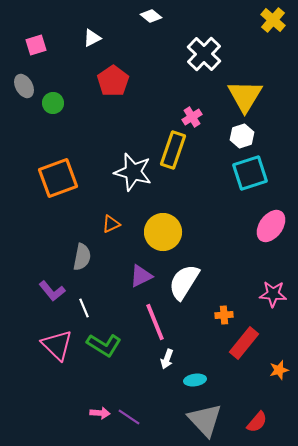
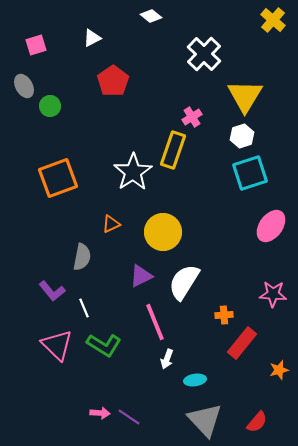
green circle: moved 3 px left, 3 px down
white star: rotated 24 degrees clockwise
red rectangle: moved 2 px left
